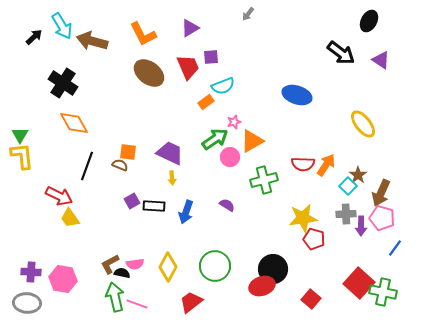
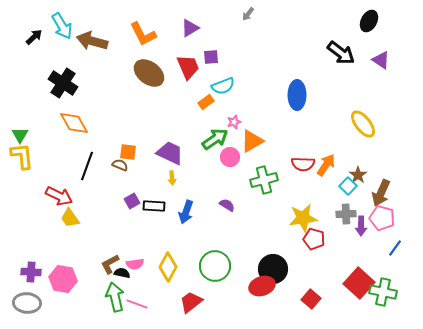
blue ellipse at (297, 95): rotated 72 degrees clockwise
